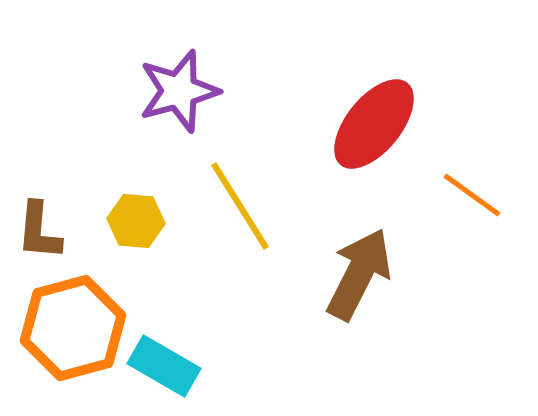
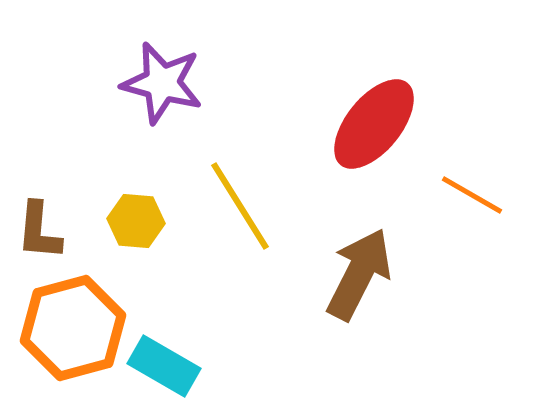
purple star: moved 17 px left, 8 px up; rotated 30 degrees clockwise
orange line: rotated 6 degrees counterclockwise
